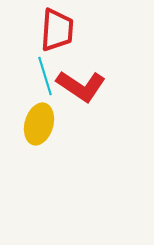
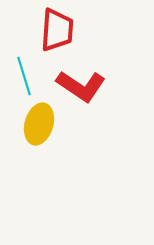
cyan line: moved 21 px left
